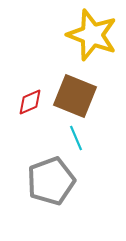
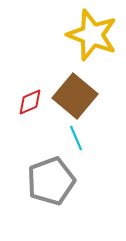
brown square: rotated 18 degrees clockwise
